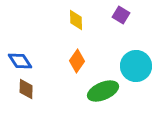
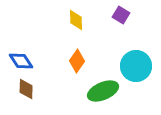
blue diamond: moved 1 px right
